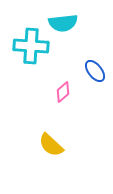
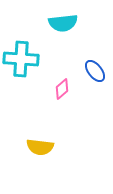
cyan cross: moved 10 px left, 13 px down
pink diamond: moved 1 px left, 3 px up
yellow semicircle: moved 11 px left, 2 px down; rotated 36 degrees counterclockwise
